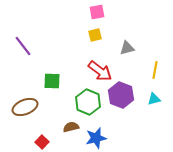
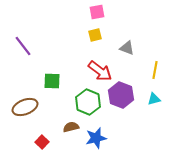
gray triangle: rotated 35 degrees clockwise
